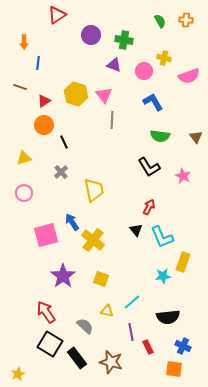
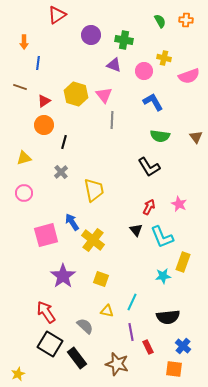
black line at (64, 142): rotated 40 degrees clockwise
pink star at (183, 176): moved 4 px left, 28 px down
cyan line at (132, 302): rotated 24 degrees counterclockwise
blue cross at (183, 346): rotated 14 degrees clockwise
brown star at (111, 362): moved 6 px right, 2 px down
